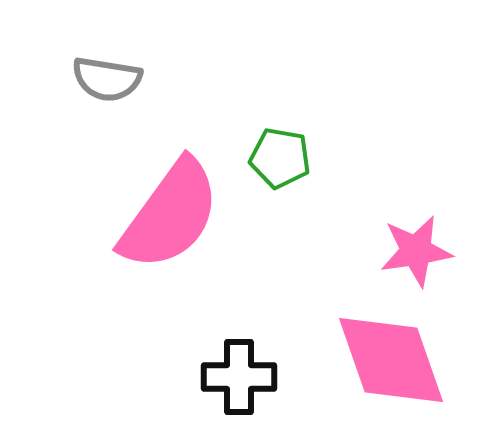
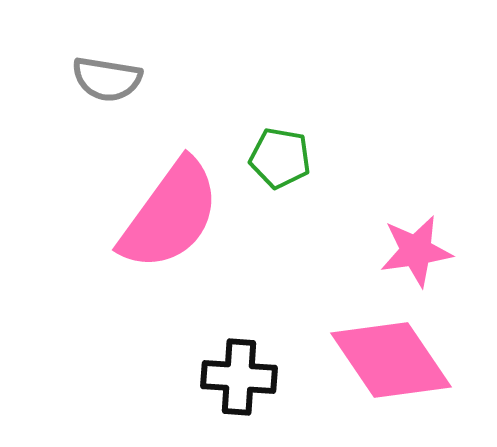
pink diamond: rotated 15 degrees counterclockwise
black cross: rotated 4 degrees clockwise
